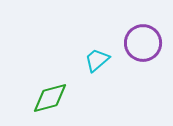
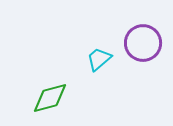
cyan trapezoid: moved 2 px right, 1 px up
